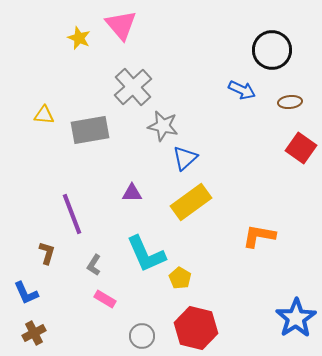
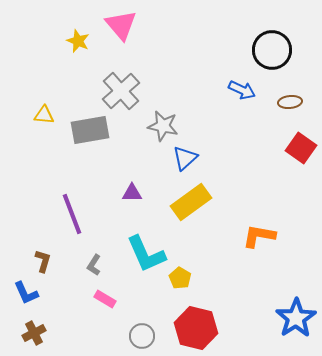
yellow star: moved 1 px left, 3 px down
gray cross: moved 12 px left, 4 px down
brown L-shape: moved 4 px left, 8 px down
